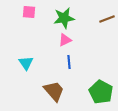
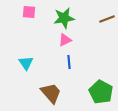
brown trapezoid: moved 3 px left, 2 px down
